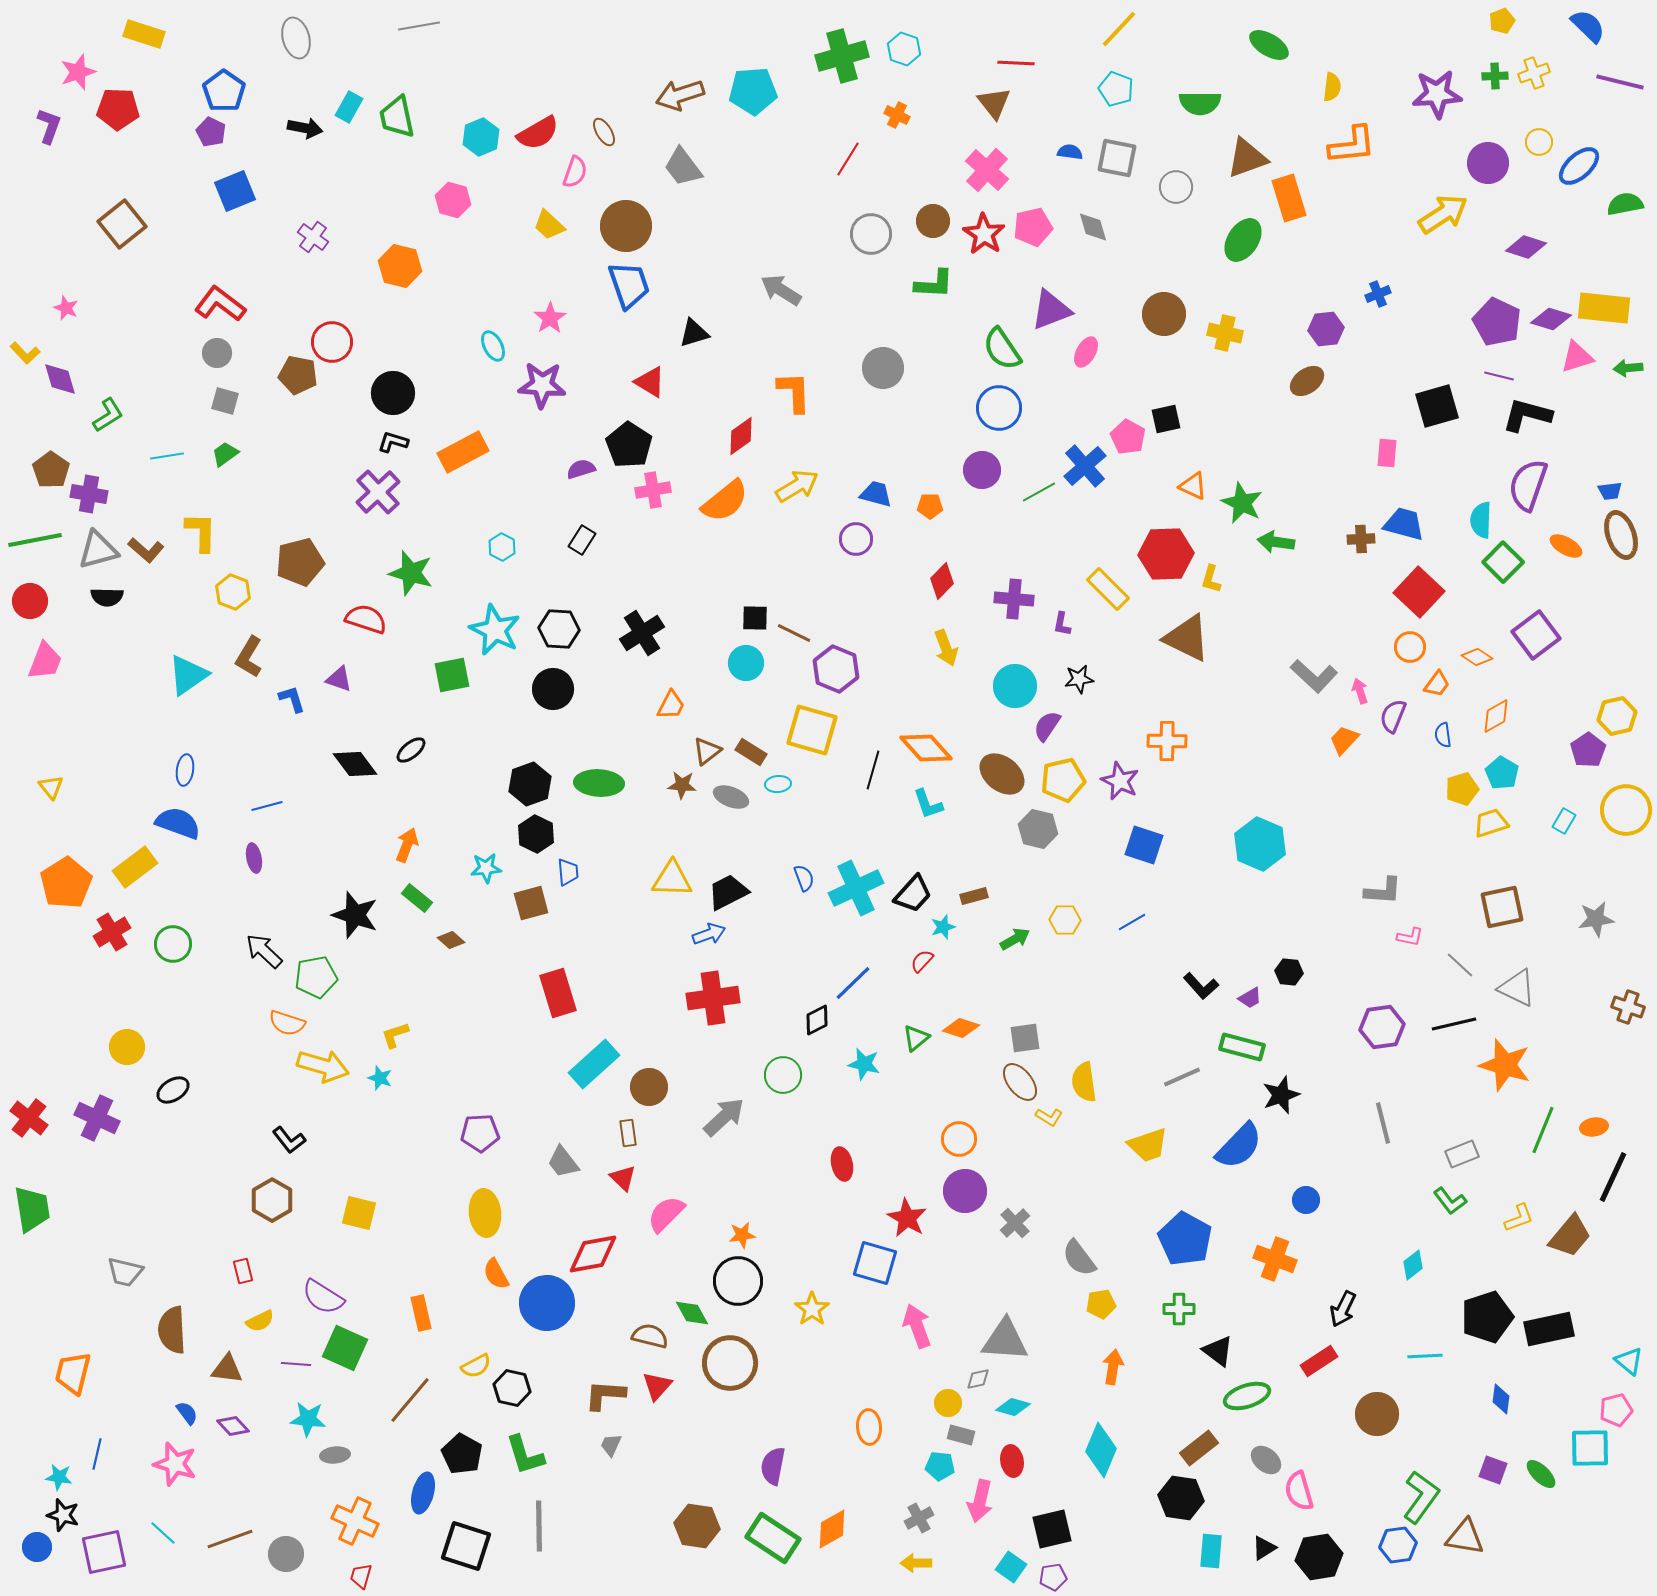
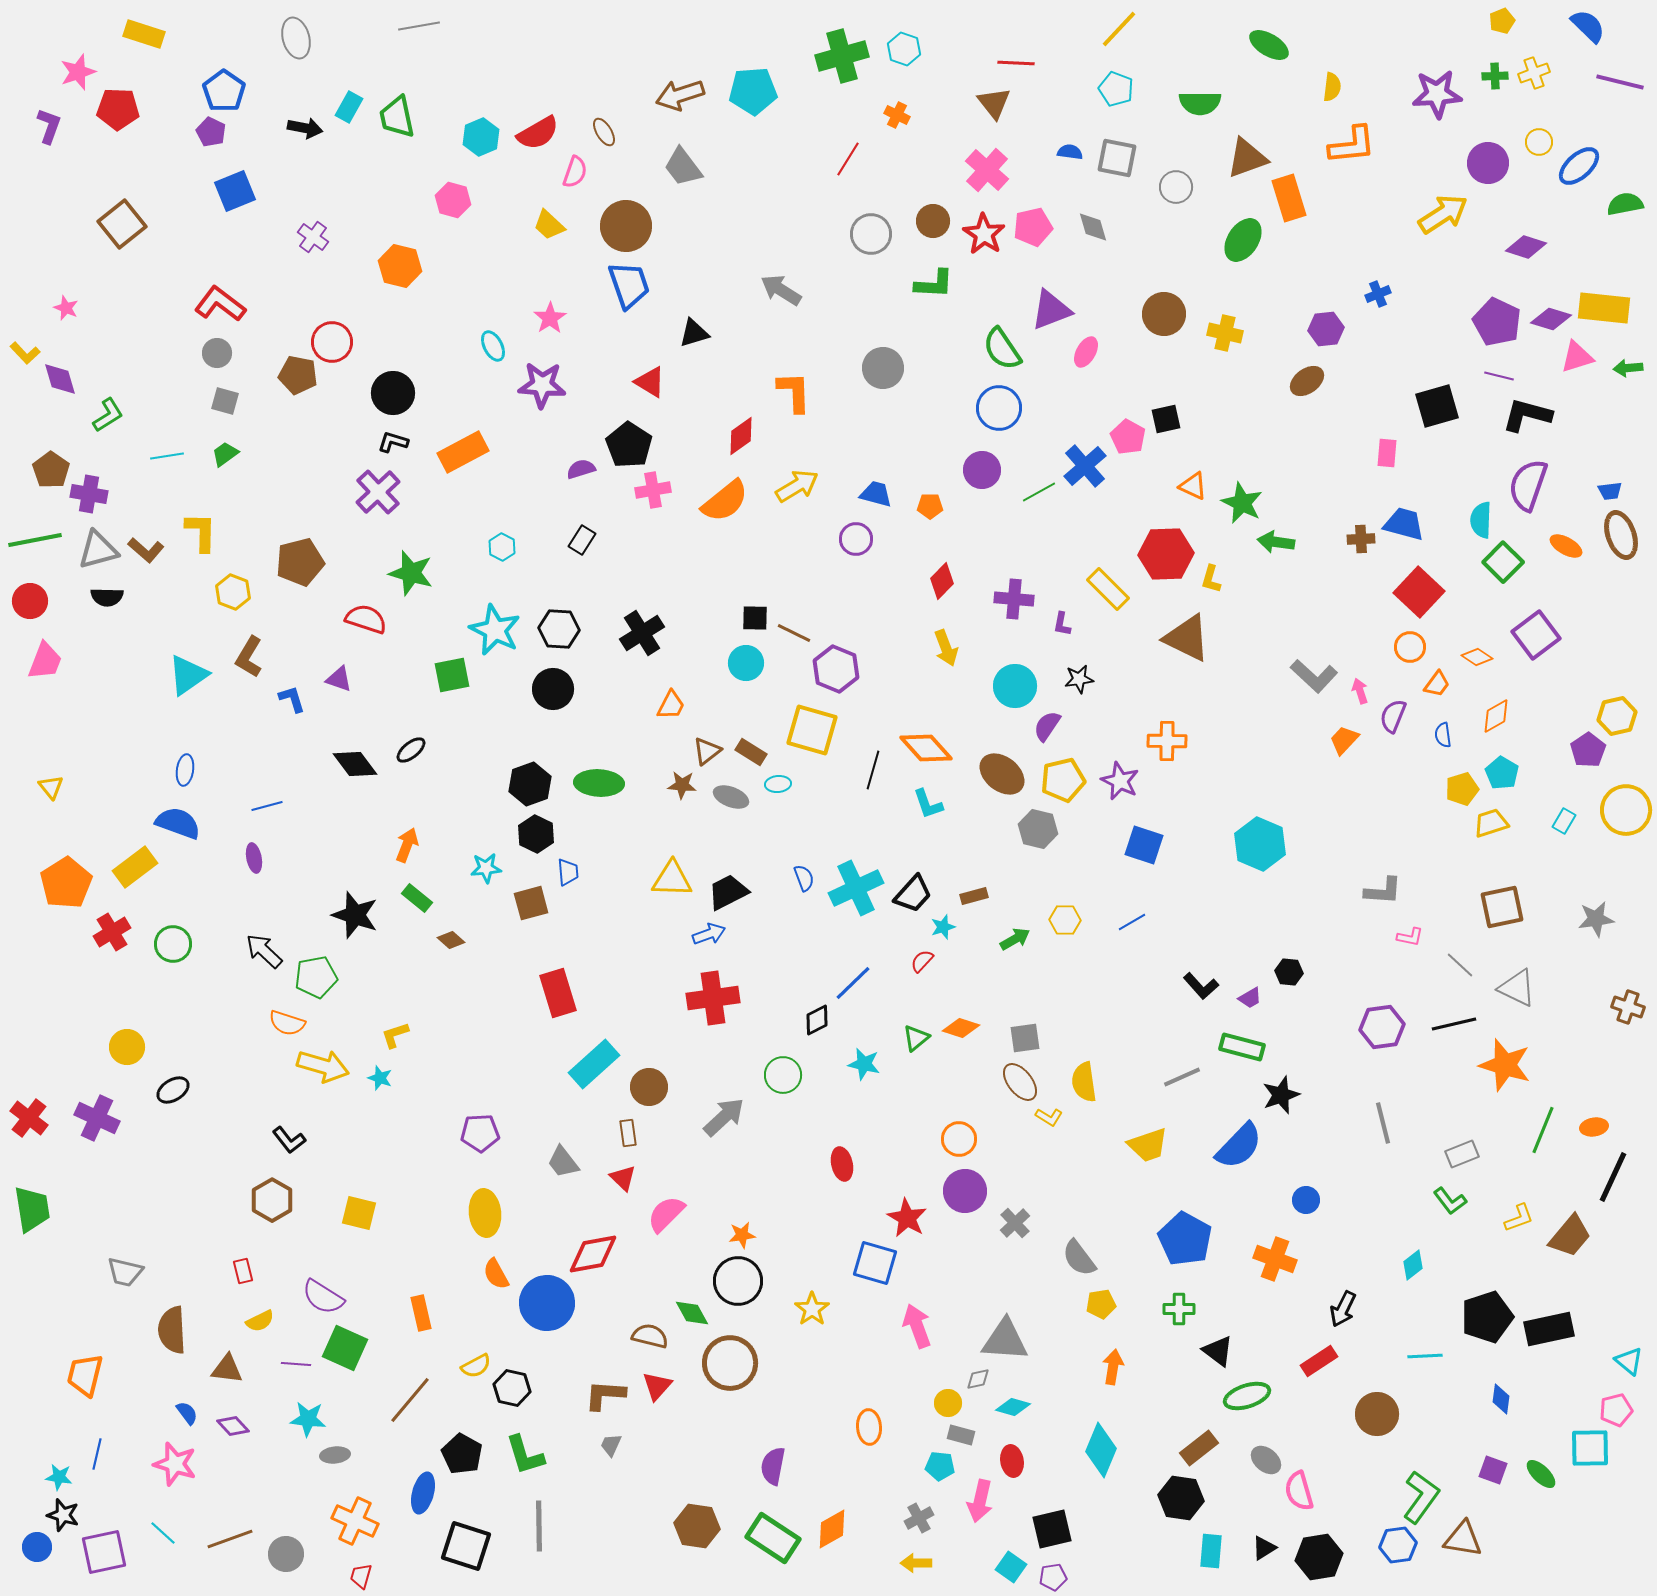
orange trapezoid at (73, 1373): moved 12 px right, 2 px down
brown triangle at (1465, 1537): moved 2 px left, 2 px down
